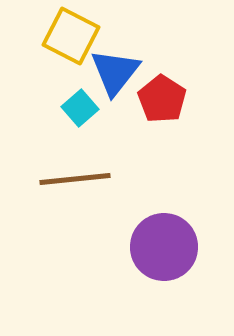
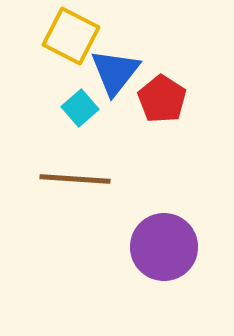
brown line: rotated 10 degrees clockwise
